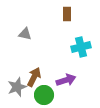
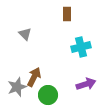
gray triangle: rotated 32 degrees clockwise
purple arrow: moved 20 px right, 4 px down
green circle: moved 4 px right
